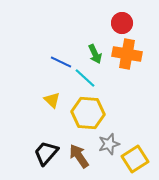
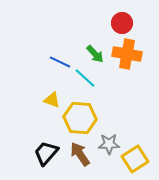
green arrow: rotated 18 degrees counterclockwise
blue line: moved 1 px left
yellow triangle: rotated 24 degrees counterclockwise
yellow hexagon: moved 8 px left, 5 px down
gray star: rotated 15 degrees clockwise
brown arrow: moved 1 px right, 2 px up
